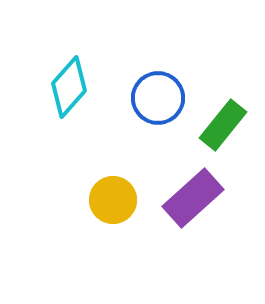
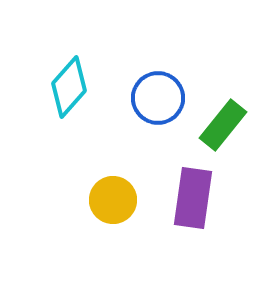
purple rectangle: rotated 40 degrees counterclockwise
